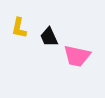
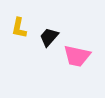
black trapezoid: rotated 65 degrees clockwise
